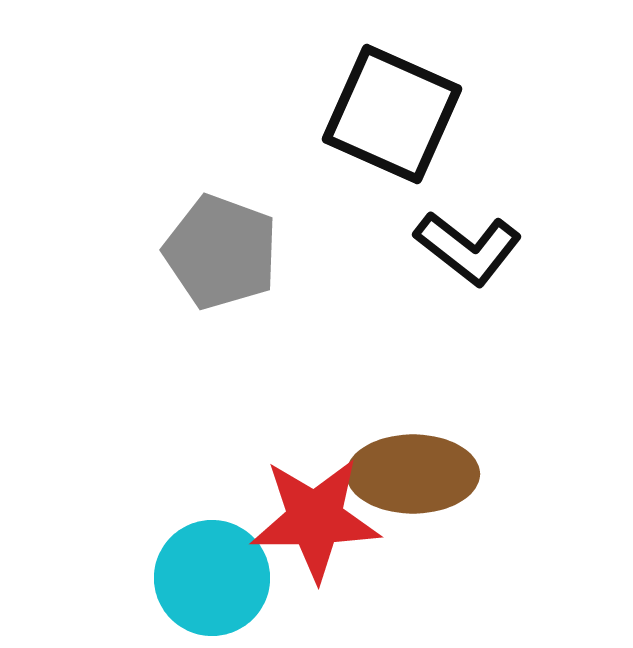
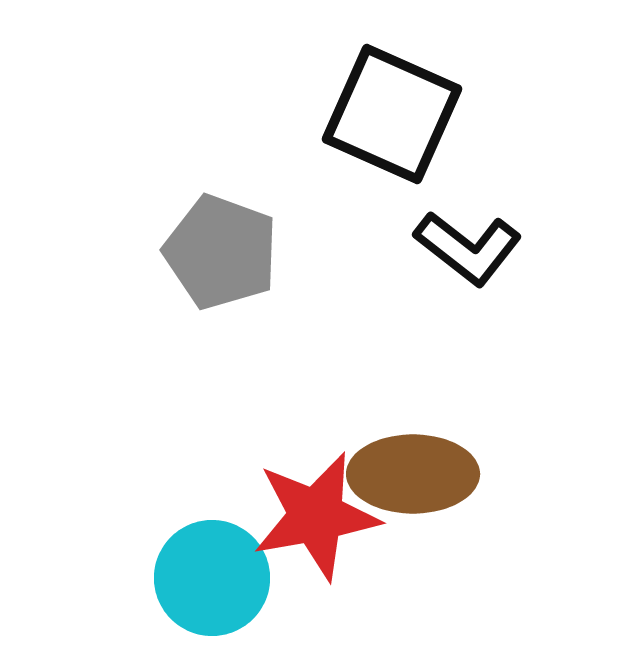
red star: moved 1 px right, 3 px up; rotated 9 degrees counterclockwise
